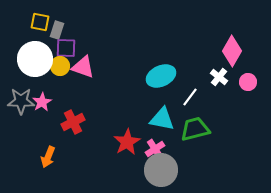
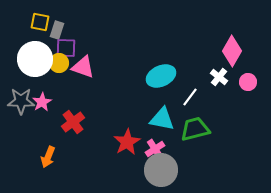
yellow circle: moved 1 px left, 3 px up
red cross: rotated 10 degrees counterclockwise
